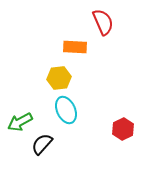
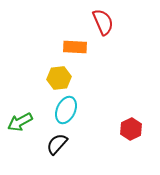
cyan ellipse: rotated 48 degrees clockwise
red hexagon: moved 8 px right
black semicircle: moved 15 px right
